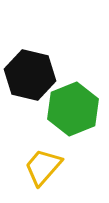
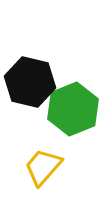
black hexagon: moved 7 px down
